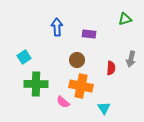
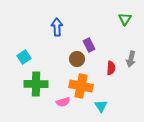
green triangle: rotated 40 degrees counterclockwise
purple rectangle: moved 11 px down; rotated 56 degrees clockwise
brown circle: moved 1 px up
pink semicircle: rotated 56 degrees counterclockwise
cyan triangle: moved 3 px left, 2 px up
